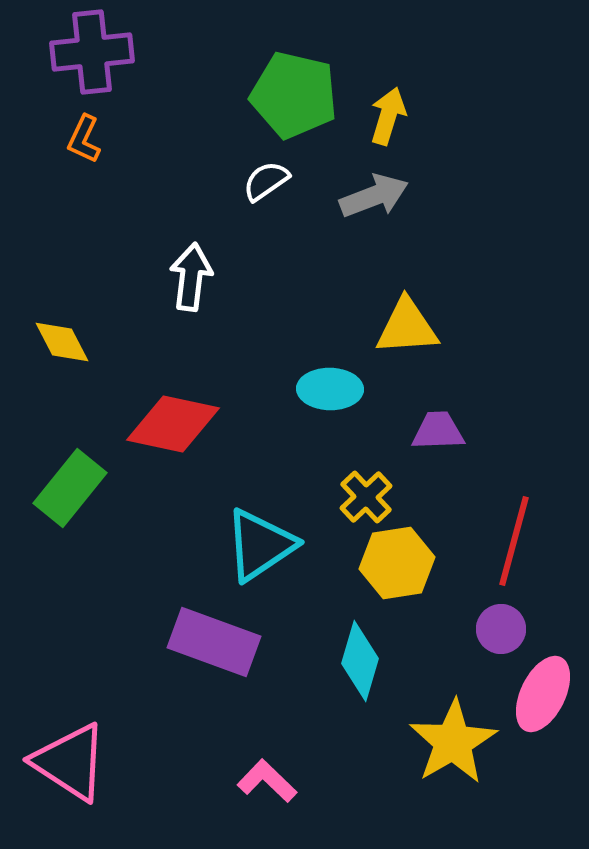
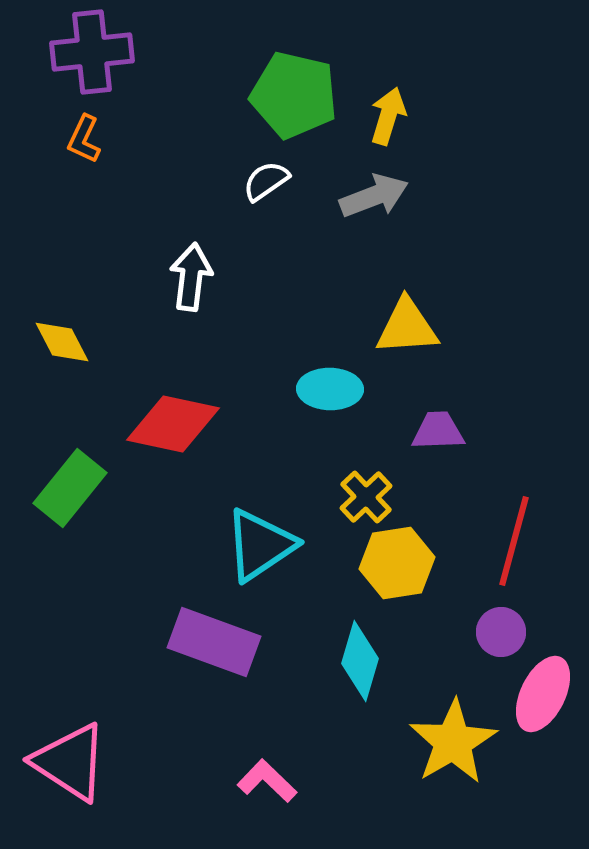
purple circle: moved 3 px down
